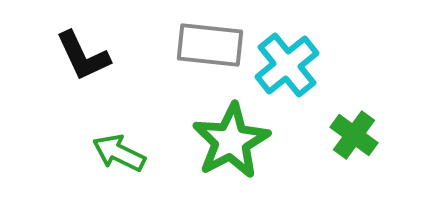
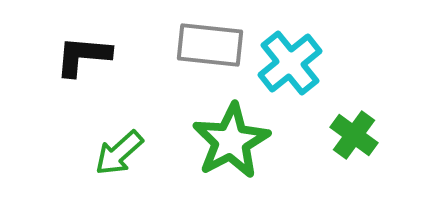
black L-shape: rotated 120 degrees clockwise
cyan cross: moved 3 px right, 2 px up
green arrow: rotated 68 degrees counterclockwise
